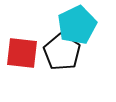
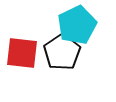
black pentagon: rotated 6 degrees clockwise
